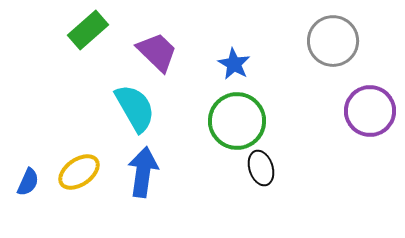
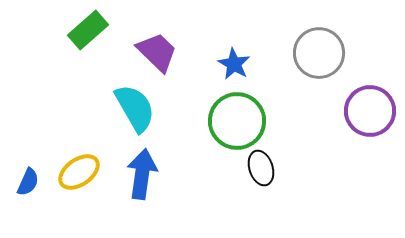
gray circle: moved 14 px left, 12 px down
blue arrow: moved 1 px left, 2 px down
